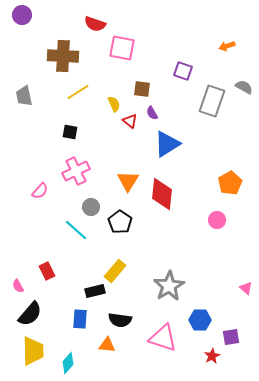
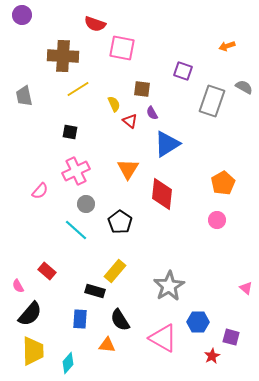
yellow line at (78, 92): moved 3 px up
orange triangle at (128, 181): moved 12 px up
orange pentagon at (230, 183): moved 7 px left
gray circle at (91, 207): moved 5 px left, 3 px up
red rectangle at (47, 271): rotated 24 degrees counterclockwise
black rectangle at (95, 291): rotated 30 degrees clockwise
black semicircle at (120, 320): rotated 50 degrees clockwise
blue hexagon at (200, 320): moved 2 px left, 2 px down
purple square at (231, 337): rotated 24 degrees clockwise
pink triangle at (163, 338): rotated 12 degrees clockwise
